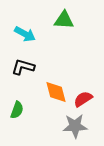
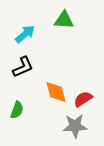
cyan arrow: rotated 70 degrees counterclockwise
black L-shape: rotated 140 degrees clockwise
